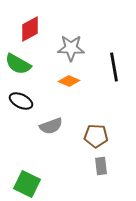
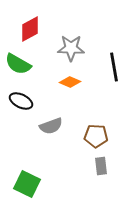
orange diamond: moved 1 px right, 1 px down
